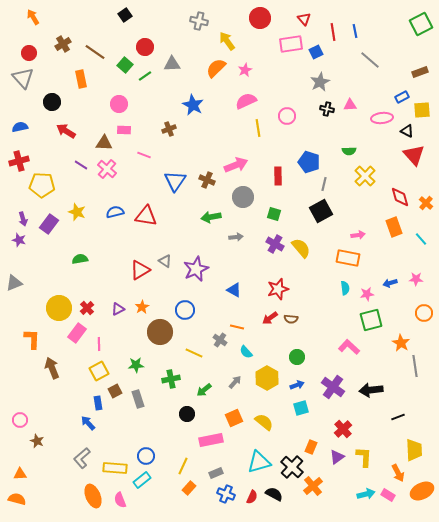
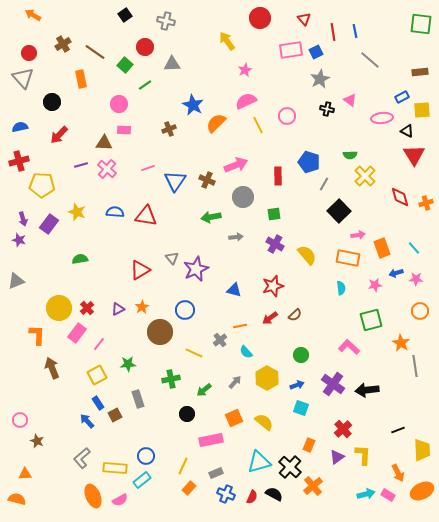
orange arrow at (33, 17): moved 2 px up; rotated 28 degrees counterclockwise
gray cross at (199, 21): moved 33 px left
green square at (421, 24): rotated 35 degrees clockwise
pink rectangle at (291, 44): moved 6 px down
orange semicircle at (216, 68): moved 55 px down
brown rectangle at (420, 72): rotated 14 degrees clockwise
green line at (145, 76): moved 9 px down
gray star at (320, 82): moved 3 px up
pink triangle at (350, 105): moved 5 px up; rotated 40 degrees clockwise
yellow line at (258, 128): moved 3 px up; rotated 18 degrees counterclockwise
red arrow at (66, 131): moved 7 px left, 4 px down; rotated 78 degrees counterclockwise
green semicircle at (349, 151): moved 1 px right, 4 px down
pink line at (144, 155): moved 4 px right, 13 px down; rotated 40 degrees counterclockwise
red triangle at (414, 155): rotated 10 degrees clockwise
purple line at (81, 165): rotated 48 degrees counterclockwise
gray line at (324, 184): rotated 16 degrees clockwise
orange cross at (426, 203): rotated 32 degrees clockwise
black square at (321, 211): moved 18 px right; rotated 15 degrees counterclockwise
blue semicircle at (115, 212): rotated 18 degrees clockwise
green square at (274, 214): rotated 24 degrees counterclockwise
orange rectangle at (394, 227): moved 12 px left, 21 px down
cyan line at (421, 239): moved 7 px left, 9 px down
yellow semicircle at (301, 248): moved 6 px right, 7 px down
gray triangle at (165, 261): moved 7 px right, 3 px up; rotated 16 degrees clockwise
gray triangle at (14, 283): moved 2 px right, 2 px up
blue arrow at (390, 283): moved 6 px right, 10 px up
cyan semicircle at (345, 288): moved 4 px left
red star at (278, 289): moved 5 px left, 3 px up
blue triangle at (234, 290): rotated 14 degrees counterclockwise
pink star at (367, 294): moved 8 px right, 9 px up
orange circle at (424, 313): moved 4 px left, 2 px up
brown semicircle at (291, 319): moved 4 px right, 4 px up; rotated 48 degrees counterclockwise
orange line at (237, 327): moved 3 px right, 1 px up; rotated 24 degrees counterclockwise
orange L-shape at (32, 339): moved 5 px right, 4 px up
gray cross at (220, 340): rotated 16 degrees clockwise
pink line at (99, 344): rotated 40 degrees clockwise
green circle at (297, 357): moved 4 px right, 2 px up
green star at (136, 365): moved 8 px left, 1 px up
yellow square at (99, 371): moved 2 px left, 4 px down
purple cross at (333, 387): moved 3 px up
black arrow at (371, 390): moved 4 px left
brown square at (115, 391): moved 24 px down
blue rectangle at (98, 403): rotated 24 degrees counterclockwise
cyan square at (301, 408): rotated 35 degrees clockwise
black line at (398, 417): moved 13 px down
blue arrow at (88, 423): moved 1 px left, 2 px up
orange rectangle at (311, 447): moved 2 px left, 2 px up
yellow trapezoid at (414, 450): moved 8 px right
yellow L-shape at (364, 457): moved 1 px left, 2 px up
black cross at (292, 467): moved 2 px left
orange triangle at (20, 474): moved 5 px right
pink semicircle at (120, 500): rotated 98 degrees counterclockwise
